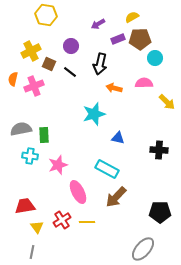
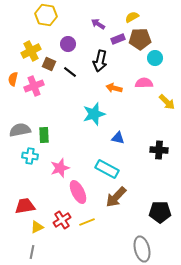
purple arrow: rotated 64 degrees clockwise
purple circle: moved 3 px left, 2 px up
black arrow: moved 3 px up
gray semicircle: moved 1 px left, 1 px down
pink star: moved 2 px right, 3 px down
yellow line: rotated 21 degrees counterclockwise
yellow triangle: rotated 40 degrees clockwise
gray ellipse: moved 1 px left; rotated 55 degrees counterclockwise
